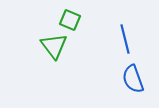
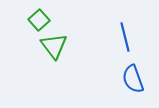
green square: moved 31 px left; rotated 25 degrees clockwise
blue line: moved 2 px up
